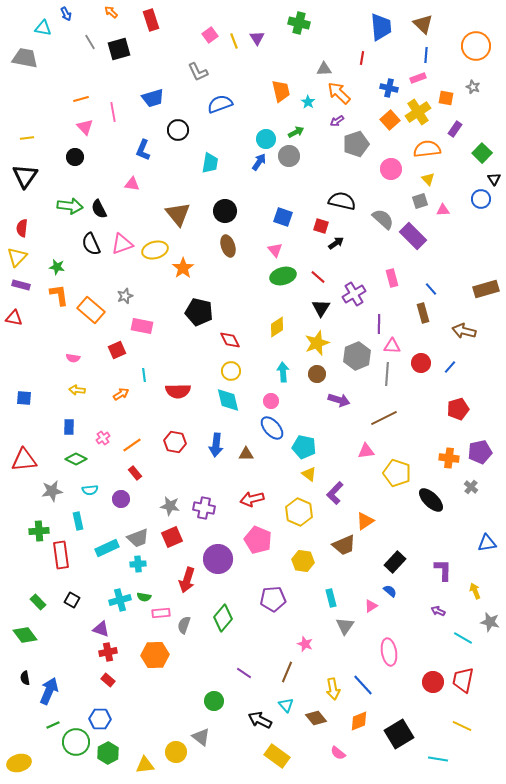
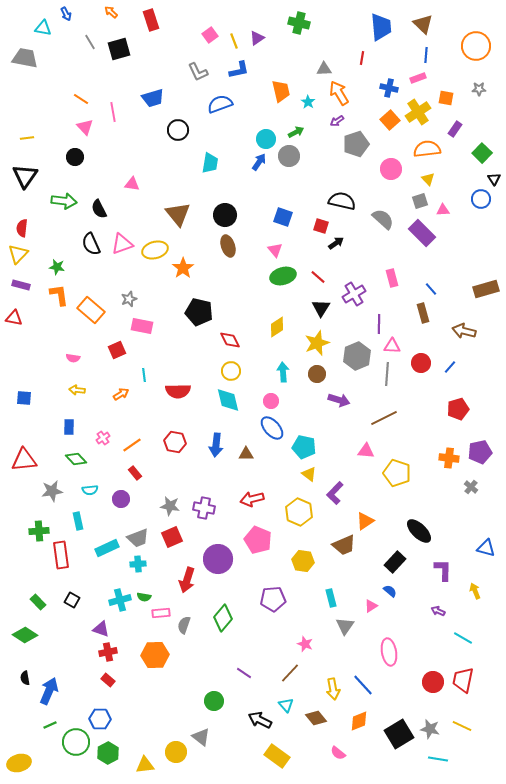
purple triangle at (257, 38): rotated 28 degrees clockwise
gray star at (473, 87): moved 6 px right, 2 px down; rotated 24 degrees counterclockwise
orange arrow at (339, 93): rotated 15 degrees clockwise
orange line at (81, 99): rotated 49 degrees clockwise
blue L-shape at (143, 150): moved 96 px right, 80 px up; rotated 125 degrees counterclockwise
green arrow at (70, 206): moved 6 px left, 5 px up
black circle at (225, 211): moved 4 px down
purple rectangle at (413, 236): moved 9 px right, 3 px up
yellow triangle at (17, 257): moved 1 px right, 3 px up
gray star at (125, 296): moved 4 px right, 3 px down
pink triangle at (366, 451): rotated 12 degrees clockwise
green diamond at (76, 459): rotated 20 degrees clockwise
black ellipse at (431, 500): moved 12 px left, 31 px down
blue triangle at (487, 543): moved 1 px left, 5 px down; rotated 24 degrees clockwise
gray star at (490, 622): moved 60 px left, 107 px down
green diamond at (25, 635): rotated 20 degrees counterclockwise
brown line at (287, 672): moved 3 px right, 1 px down; rotated 20 degrees clockwise
green line at (53, 725): moved 3 px left
